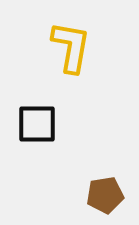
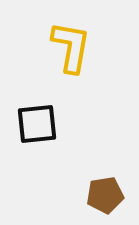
black square: rotated 6 degrees counterclockwise
